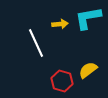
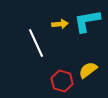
cyan L-shape: moved 1 px left, 3 px down
